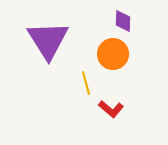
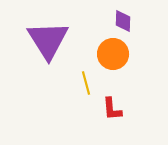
red L-shape: moved 1 px right; rotated 45 degrees clockwise
